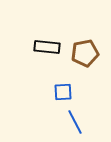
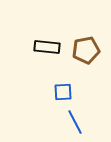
brown pentagon: moved 1 px right, 3 px up
